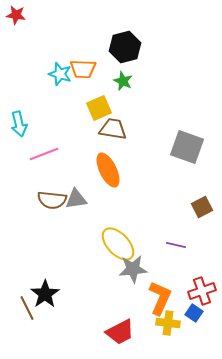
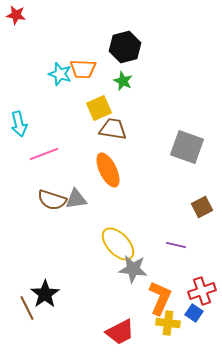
brown semicircle: rotated 12 degrees clockwise
gray star: rotated 12 degrees clockwise
